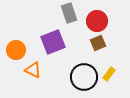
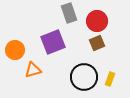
brown square: moved 1 px left
orange circle: moved 1 px left
orange triangle: rotated 42 degrees counterclockwise
yellow rectangle: moved 1 px right, 5 px down; rotated 16 degrees counterclockwise
